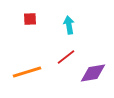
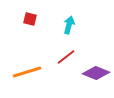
red square: rotated 16 degrees clockwise
cyan arrow: rotated 24 degrees clockwise
purple diamond: moved 3 px right; rotated 32 degrees clockwise
